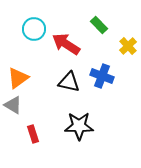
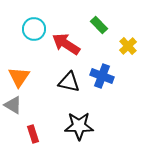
orange triangle: moved 1 px right, 1 px up; rotated 20 degrees counterclockwise
